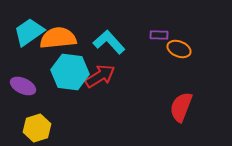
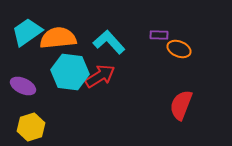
cyan trapezoid: moved 2 px left
red semicircle: moved 2 px up
yellow hexagon: moved 6 px left, 1 px up
